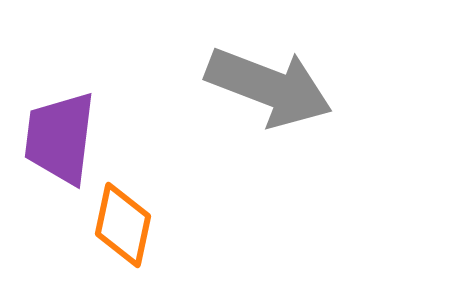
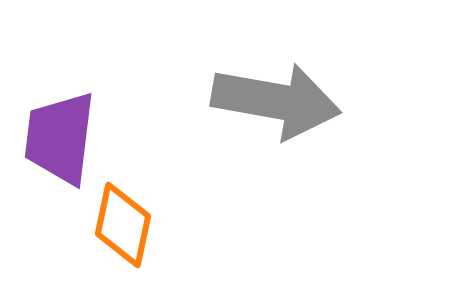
gray arrow: moved 7 px right, 14 px down; rotated 11 degrees counterclockwise
